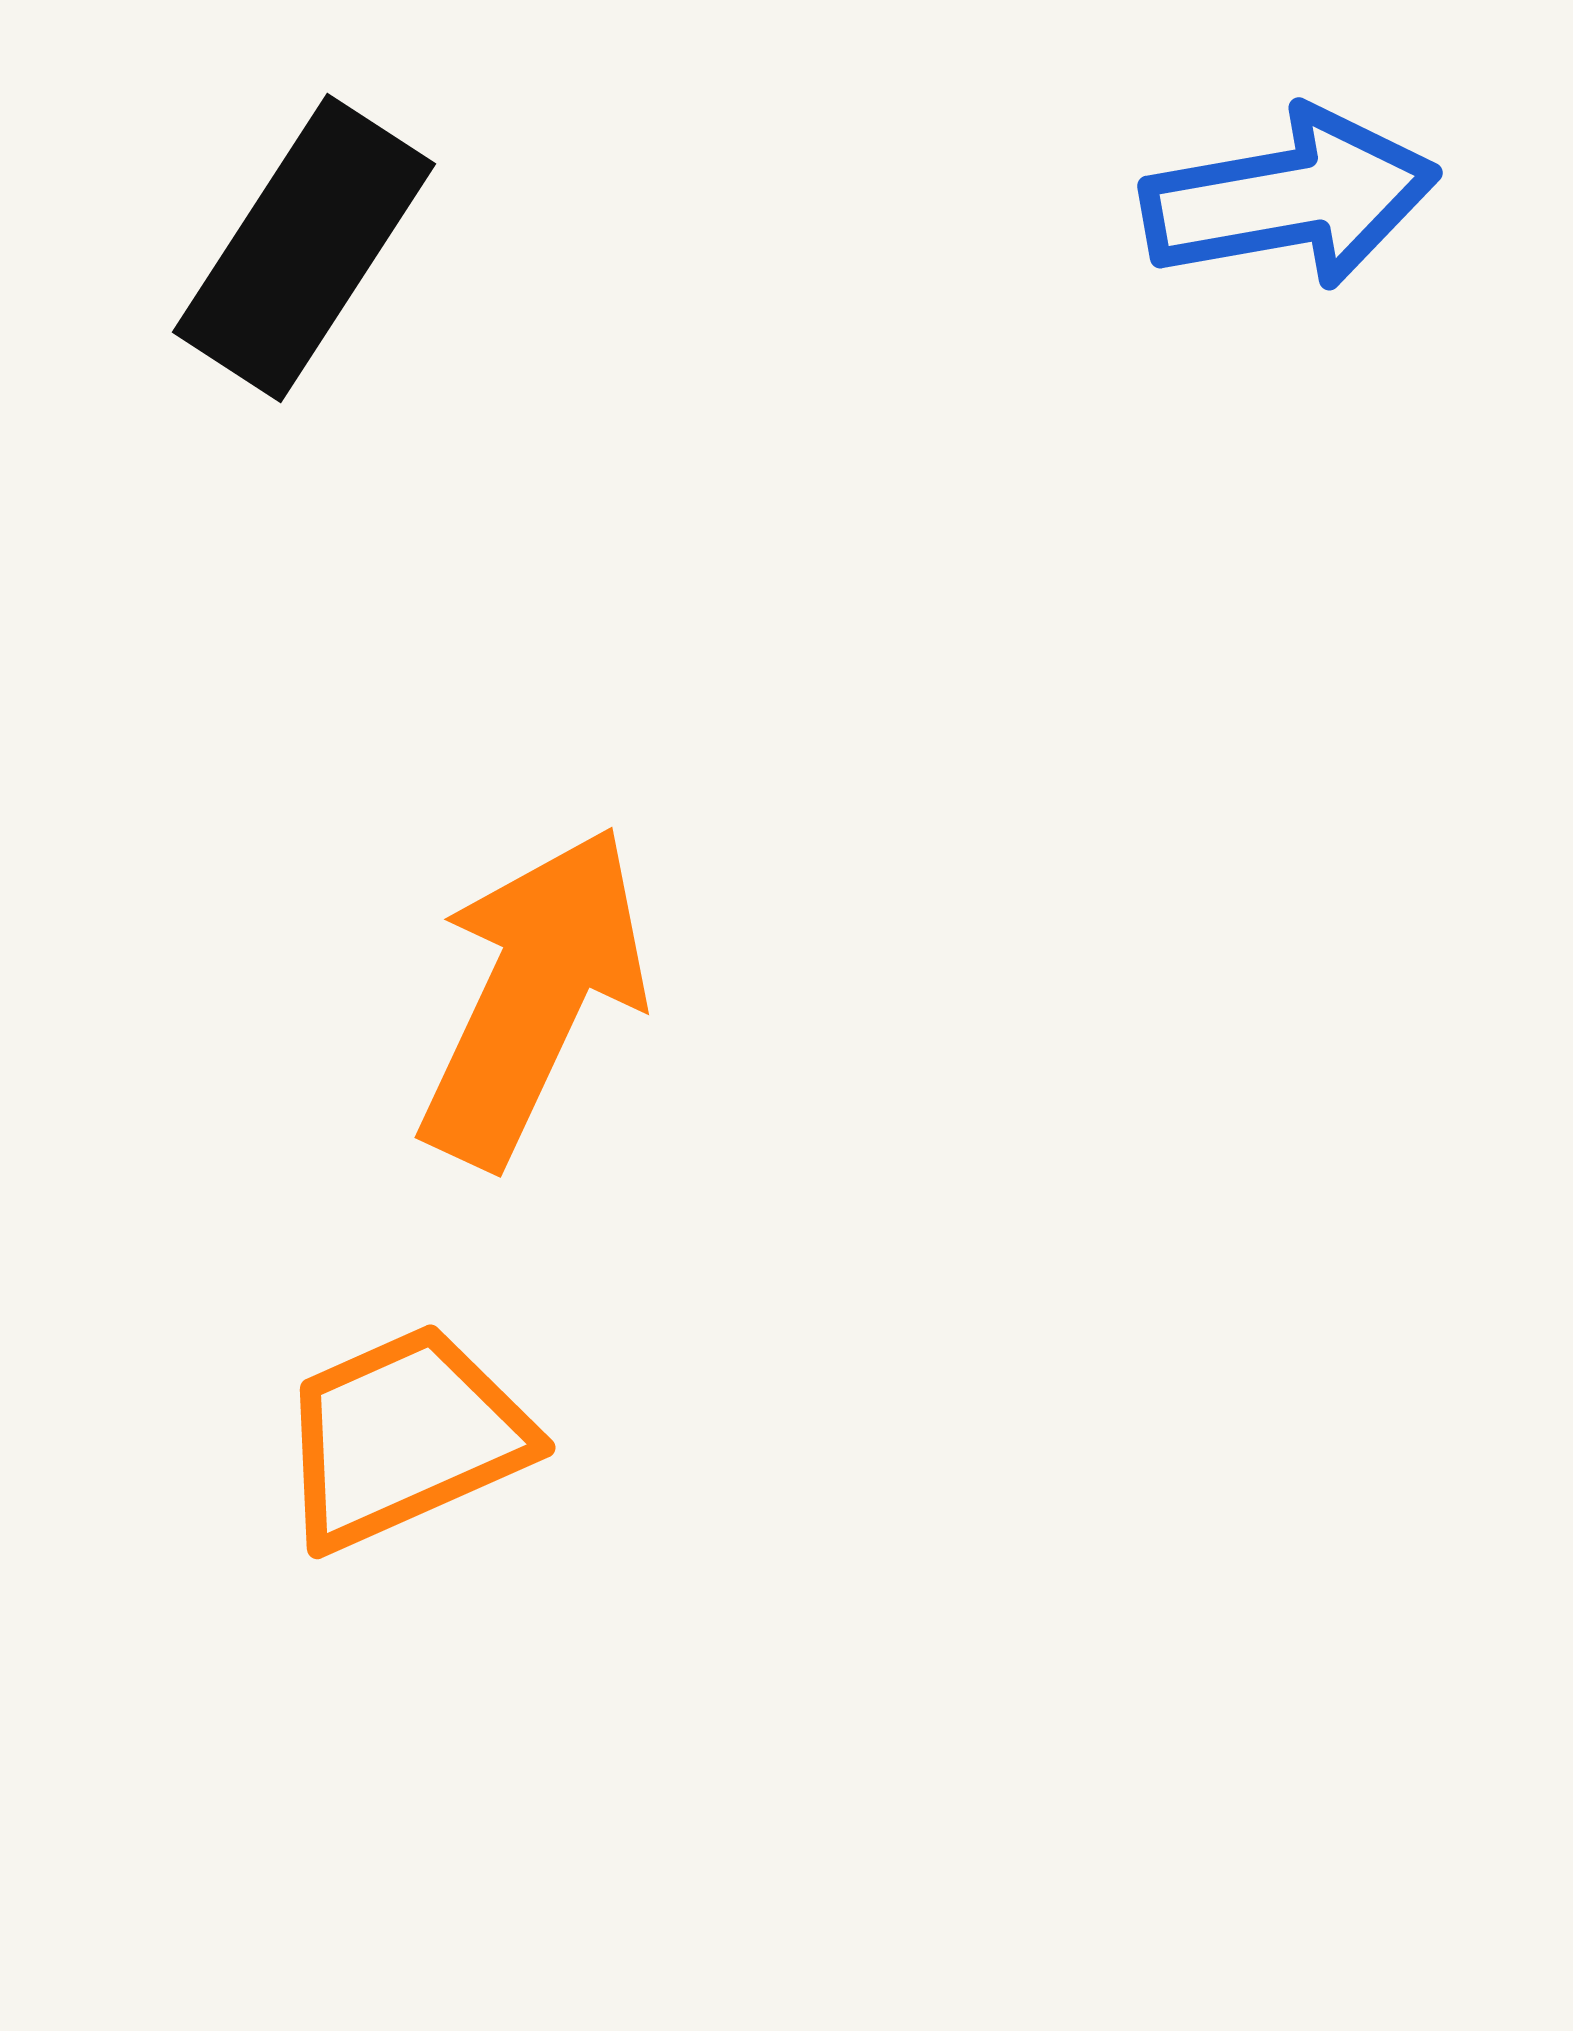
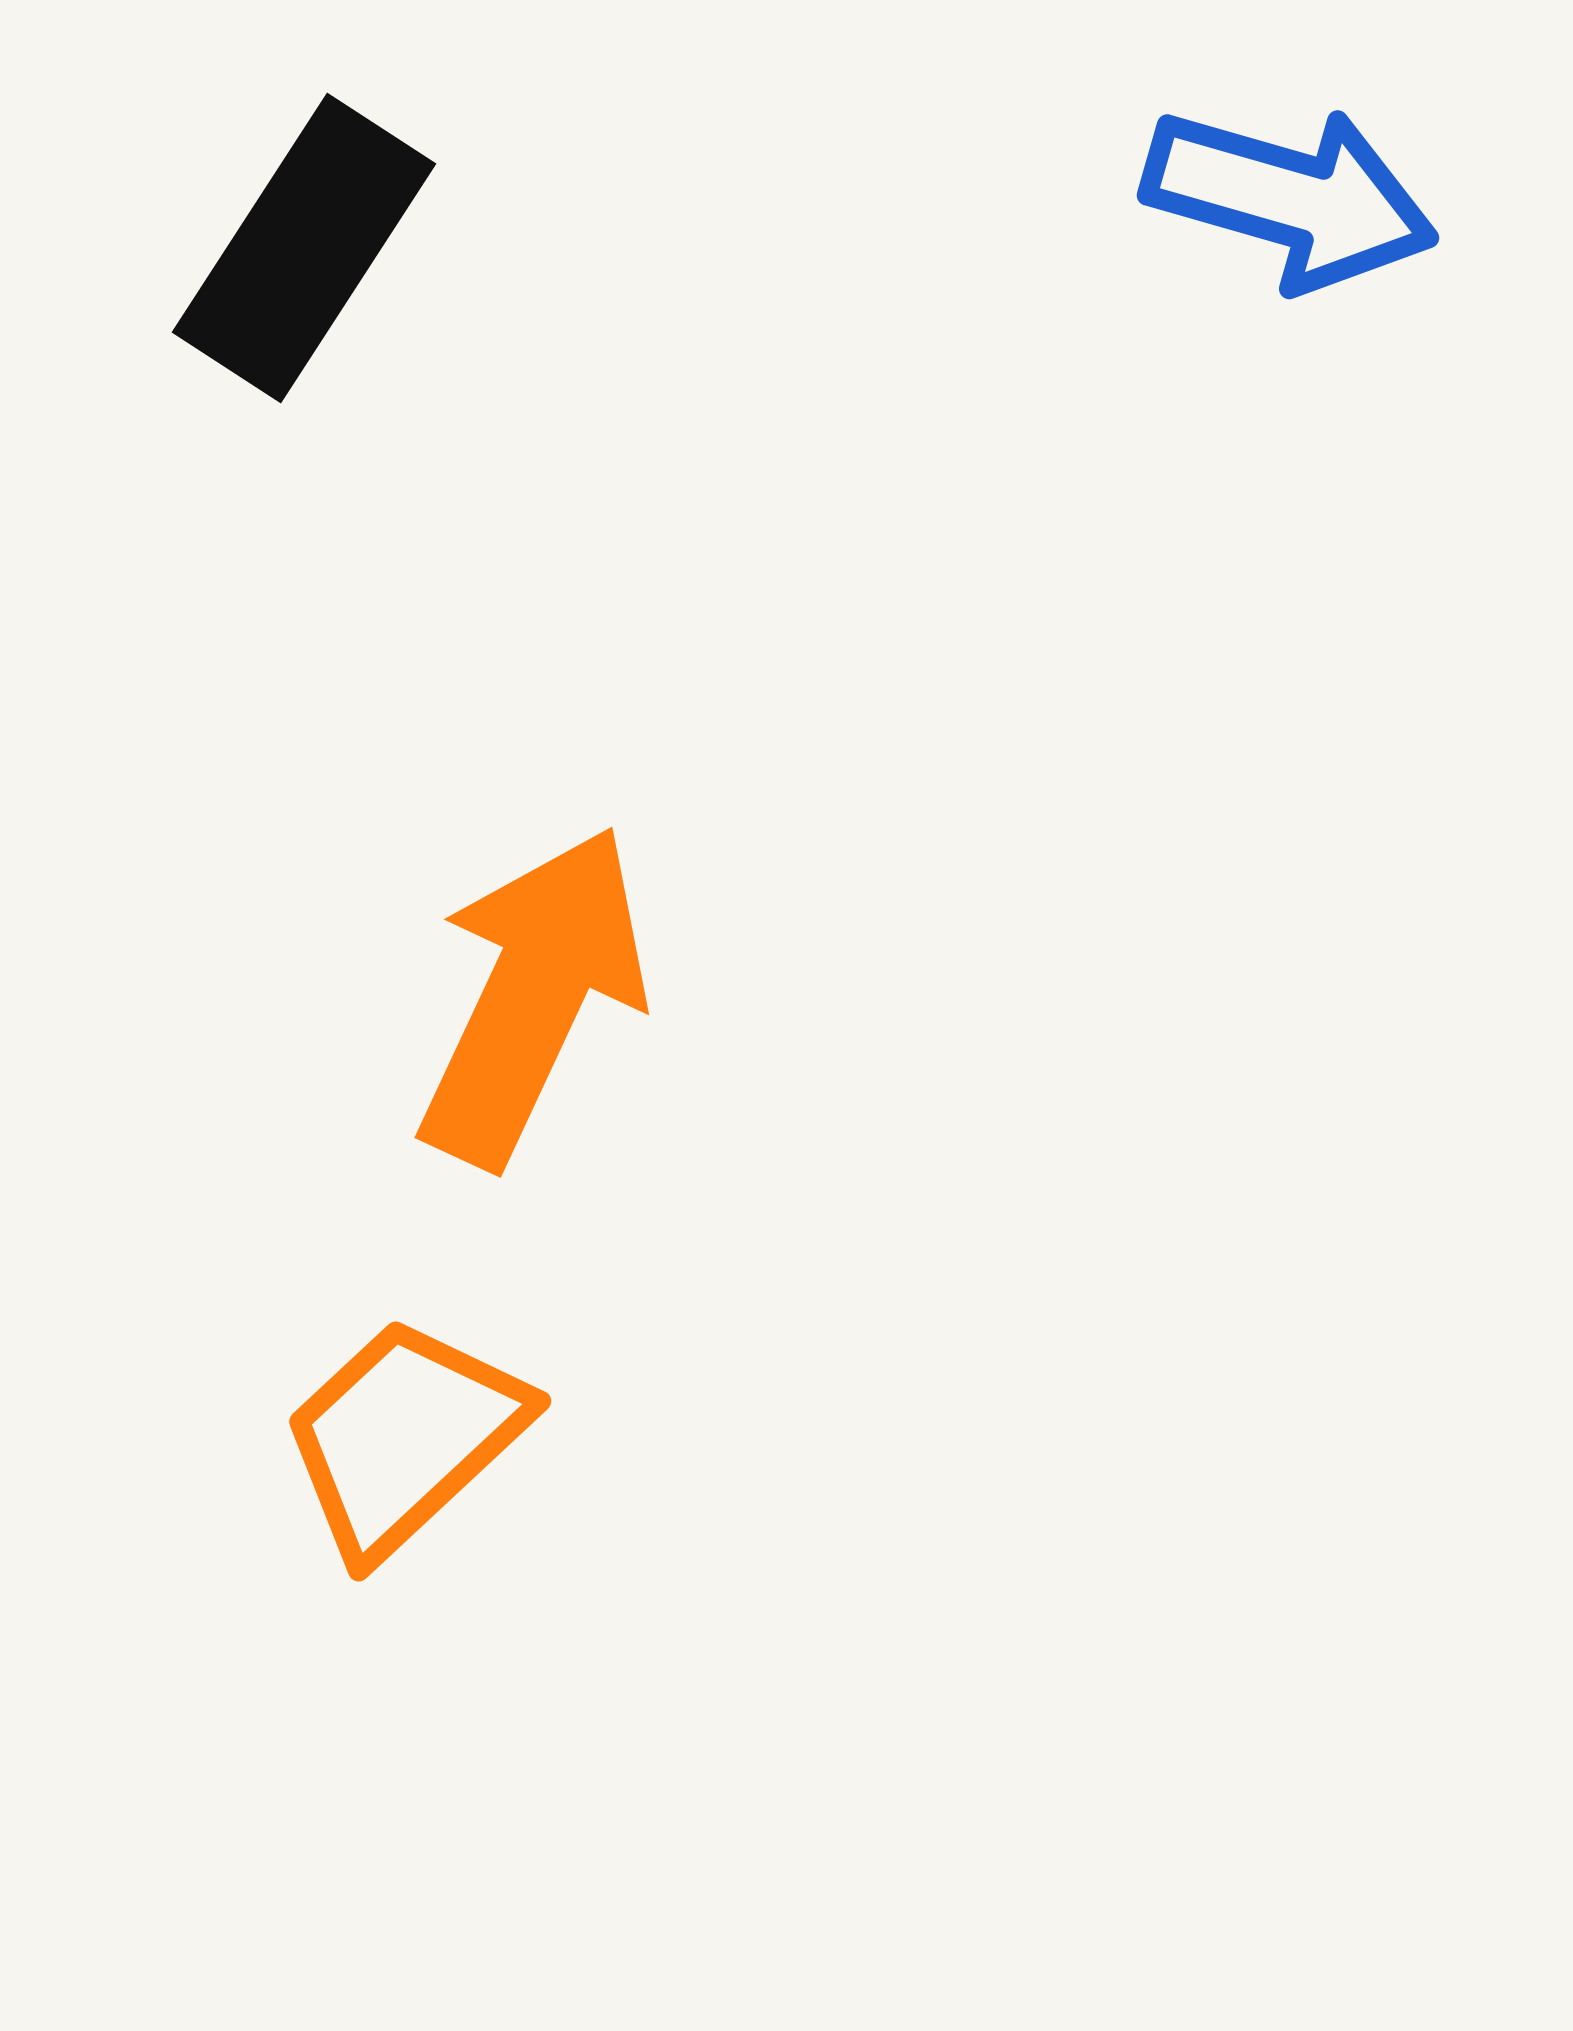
blue arrow: rotated 26 degrees clockwise
orange trapezoid: rotated 19 degrees counterclockwise
